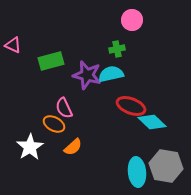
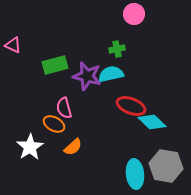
pink circle: moved 2 px right, 6 px up
green rectangle: moved 4 px right, 4 px down
purple star: moved 1 px down
pink semicircle: rotated 10 degrees clockwise
cyan ellipse: moved 2 px left, 2 px down
